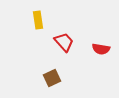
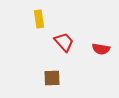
yellow rectangle: moved 1 px right, 1 px up
brown square: rotated 24 degrees clockwise
